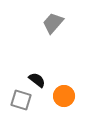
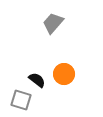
orange circle: moved 22 px up
